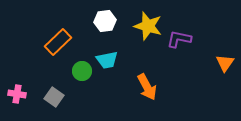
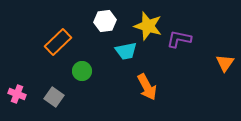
cyan trapezoid: moved 19 px right, 9 px up
pink cross: rotated 12 degrees clockwise
